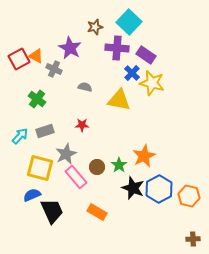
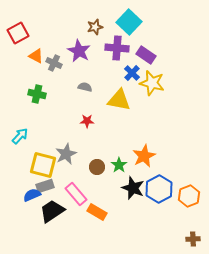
purple star: moved 9 px right, 3 px down
red square: moved 1 px left, 26 px up
gray cross: moved 6 px up
green cross: moved 5 px up; rotated 24 degrees counterclockwise
red star: moved 5 px right, 4 px up
gray rectangle: moved 55 px down
yellow square: moved 3 px right, 3 px up
pink rectangle: moved 17 px down
orange hexagon: rotated 25 degrees clockwise
black trapezoid: rotated 100 degrees counterclockwise
